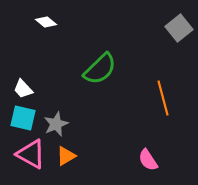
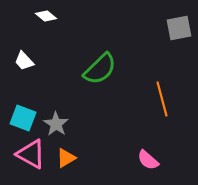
white diamond: moved 6 px up
gray square: rotated 28 degrees clockwise
white trapezoid: moved 1 px right, 28 px up
orange line: moved 1 px left, 1 px down
cyan square: rotated 8 degrees clockwise
gray star: rotated 15 degrees counterclockwise
orange triangle: moved 2 px down
pink semicircle: rotated 15 degrees counterclockwise
